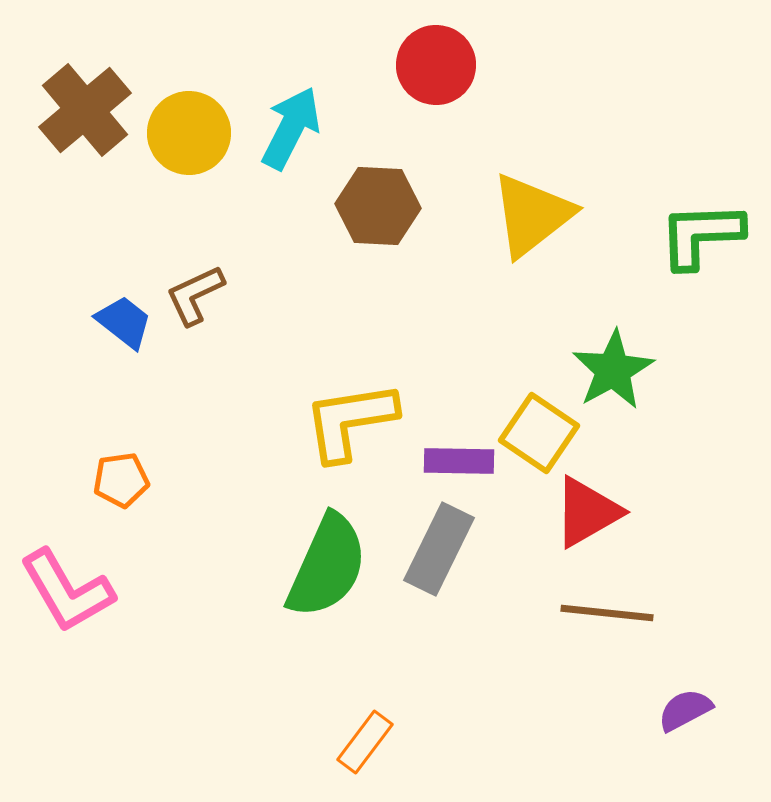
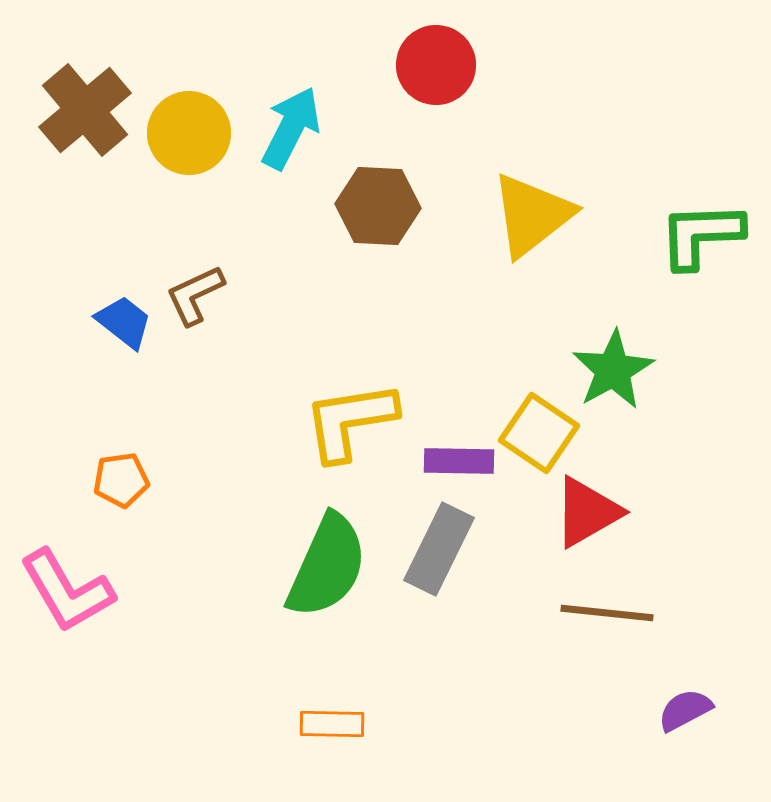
orange rectangle: moved 33 px left, 18 px up; rotated 54 degrees clockwise
